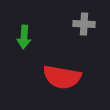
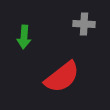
red semicircle: rotated 48 degrees counterclockwise
